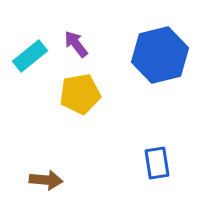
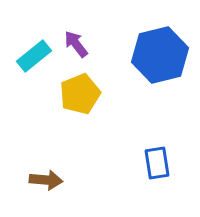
cyan rectangle: moved 4 px right
yellow pentagon: rotated 12 degrees counterclockwise
